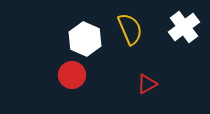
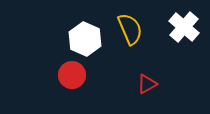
white cross: rotated 12 degrees counterclockwise
